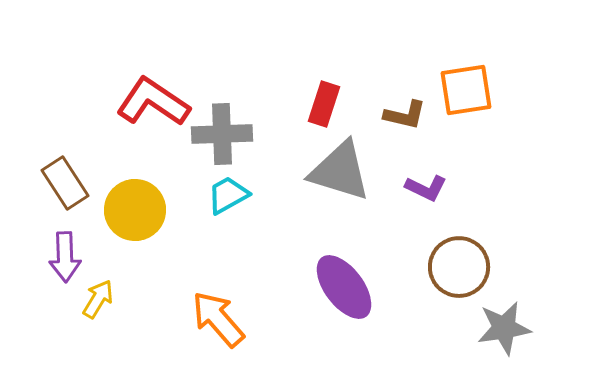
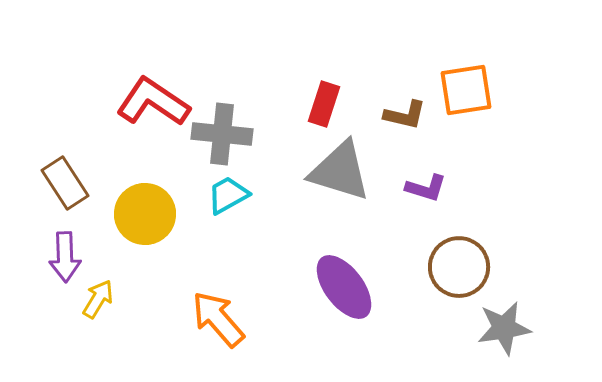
gray cross: rotated 8 degrees clockwise
purple L-shape: rotated 9 degrees counterclockwise
yellow circle: moved 10 px right, 4 px down
